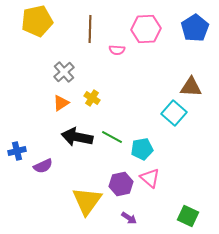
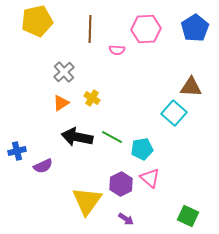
purple hexagon: rotated 15 degrees counterclockwise
purple arrow: moved 3 px left, 1 px down
